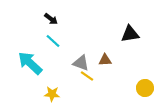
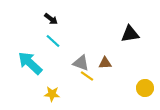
brown triangle: moved 3 px down
